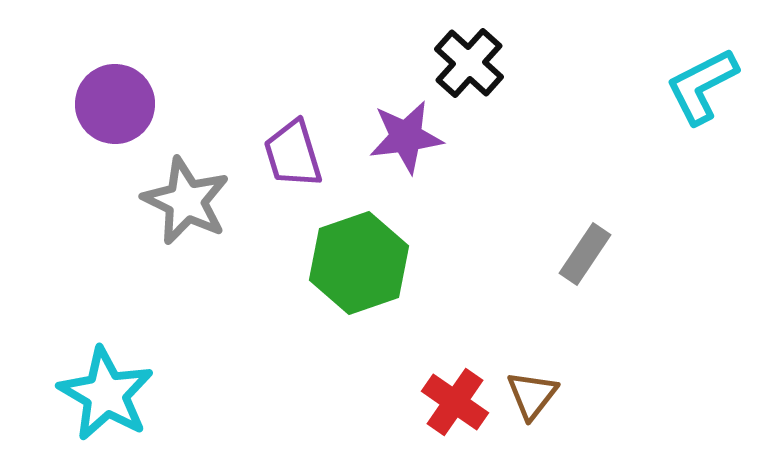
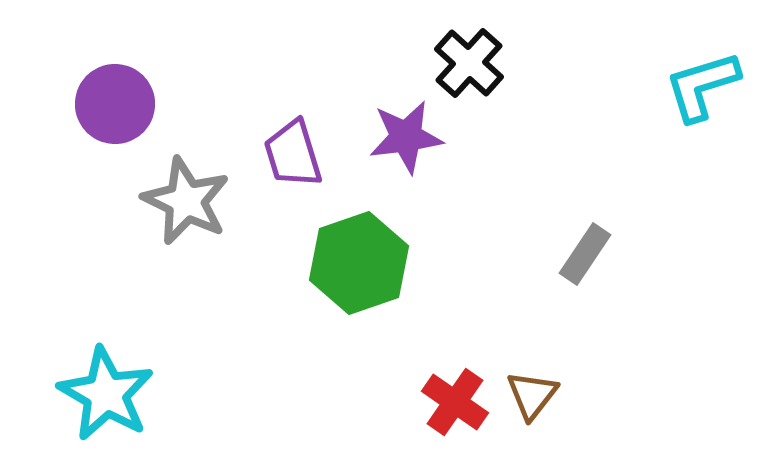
cyan L-shape: rotated 10 degrees clockwise
